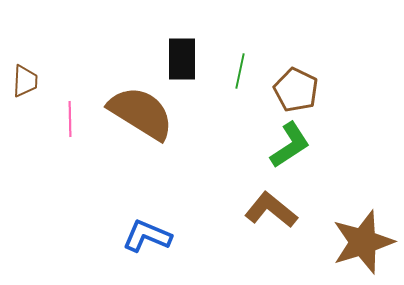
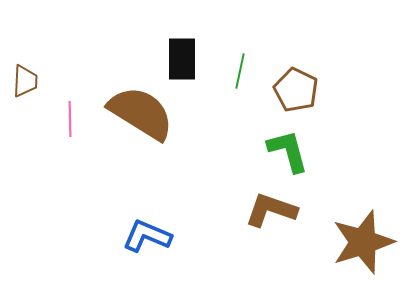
green L-shape: moved 2 px left, 6 px down; rotated 72 degrees counterclockwise
brown L-shape: rotated 20 degrees counterclockwise
